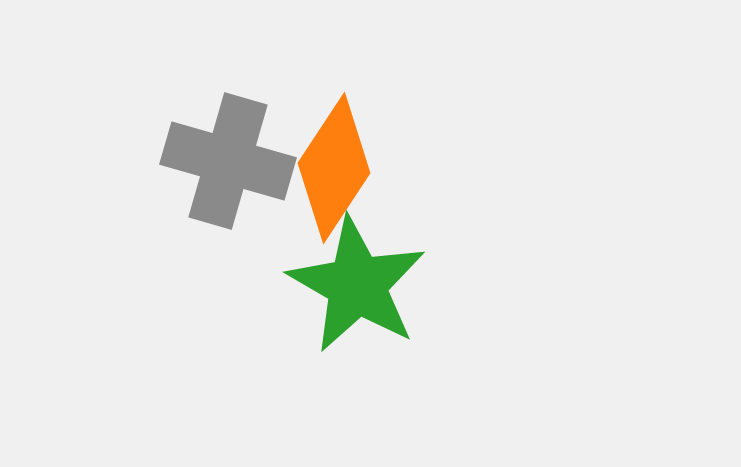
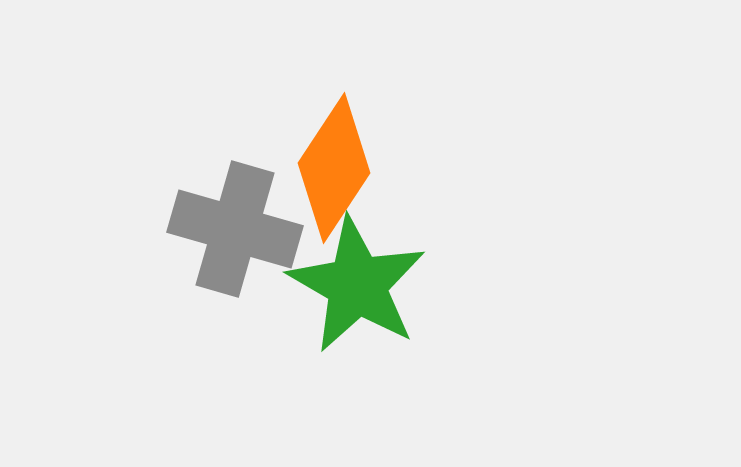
gray cross: moved 7 px right, 68 px down
